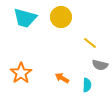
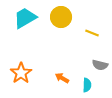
cyan trapezoid: rotated 135 degrees clockwise
yellow line: moved 2 px right, 10 px up; rotated 16 degrees counterclockwise
